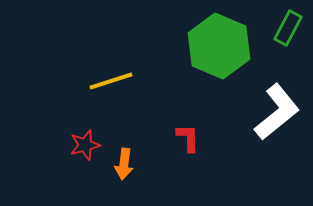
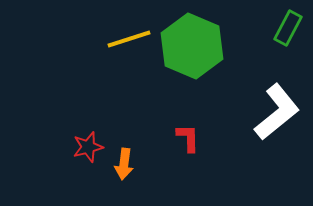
green hexagon: moved 27 px left
yellow line: moved 18 px right, 42 px up
red star: moved 3 px right, 2 px down
